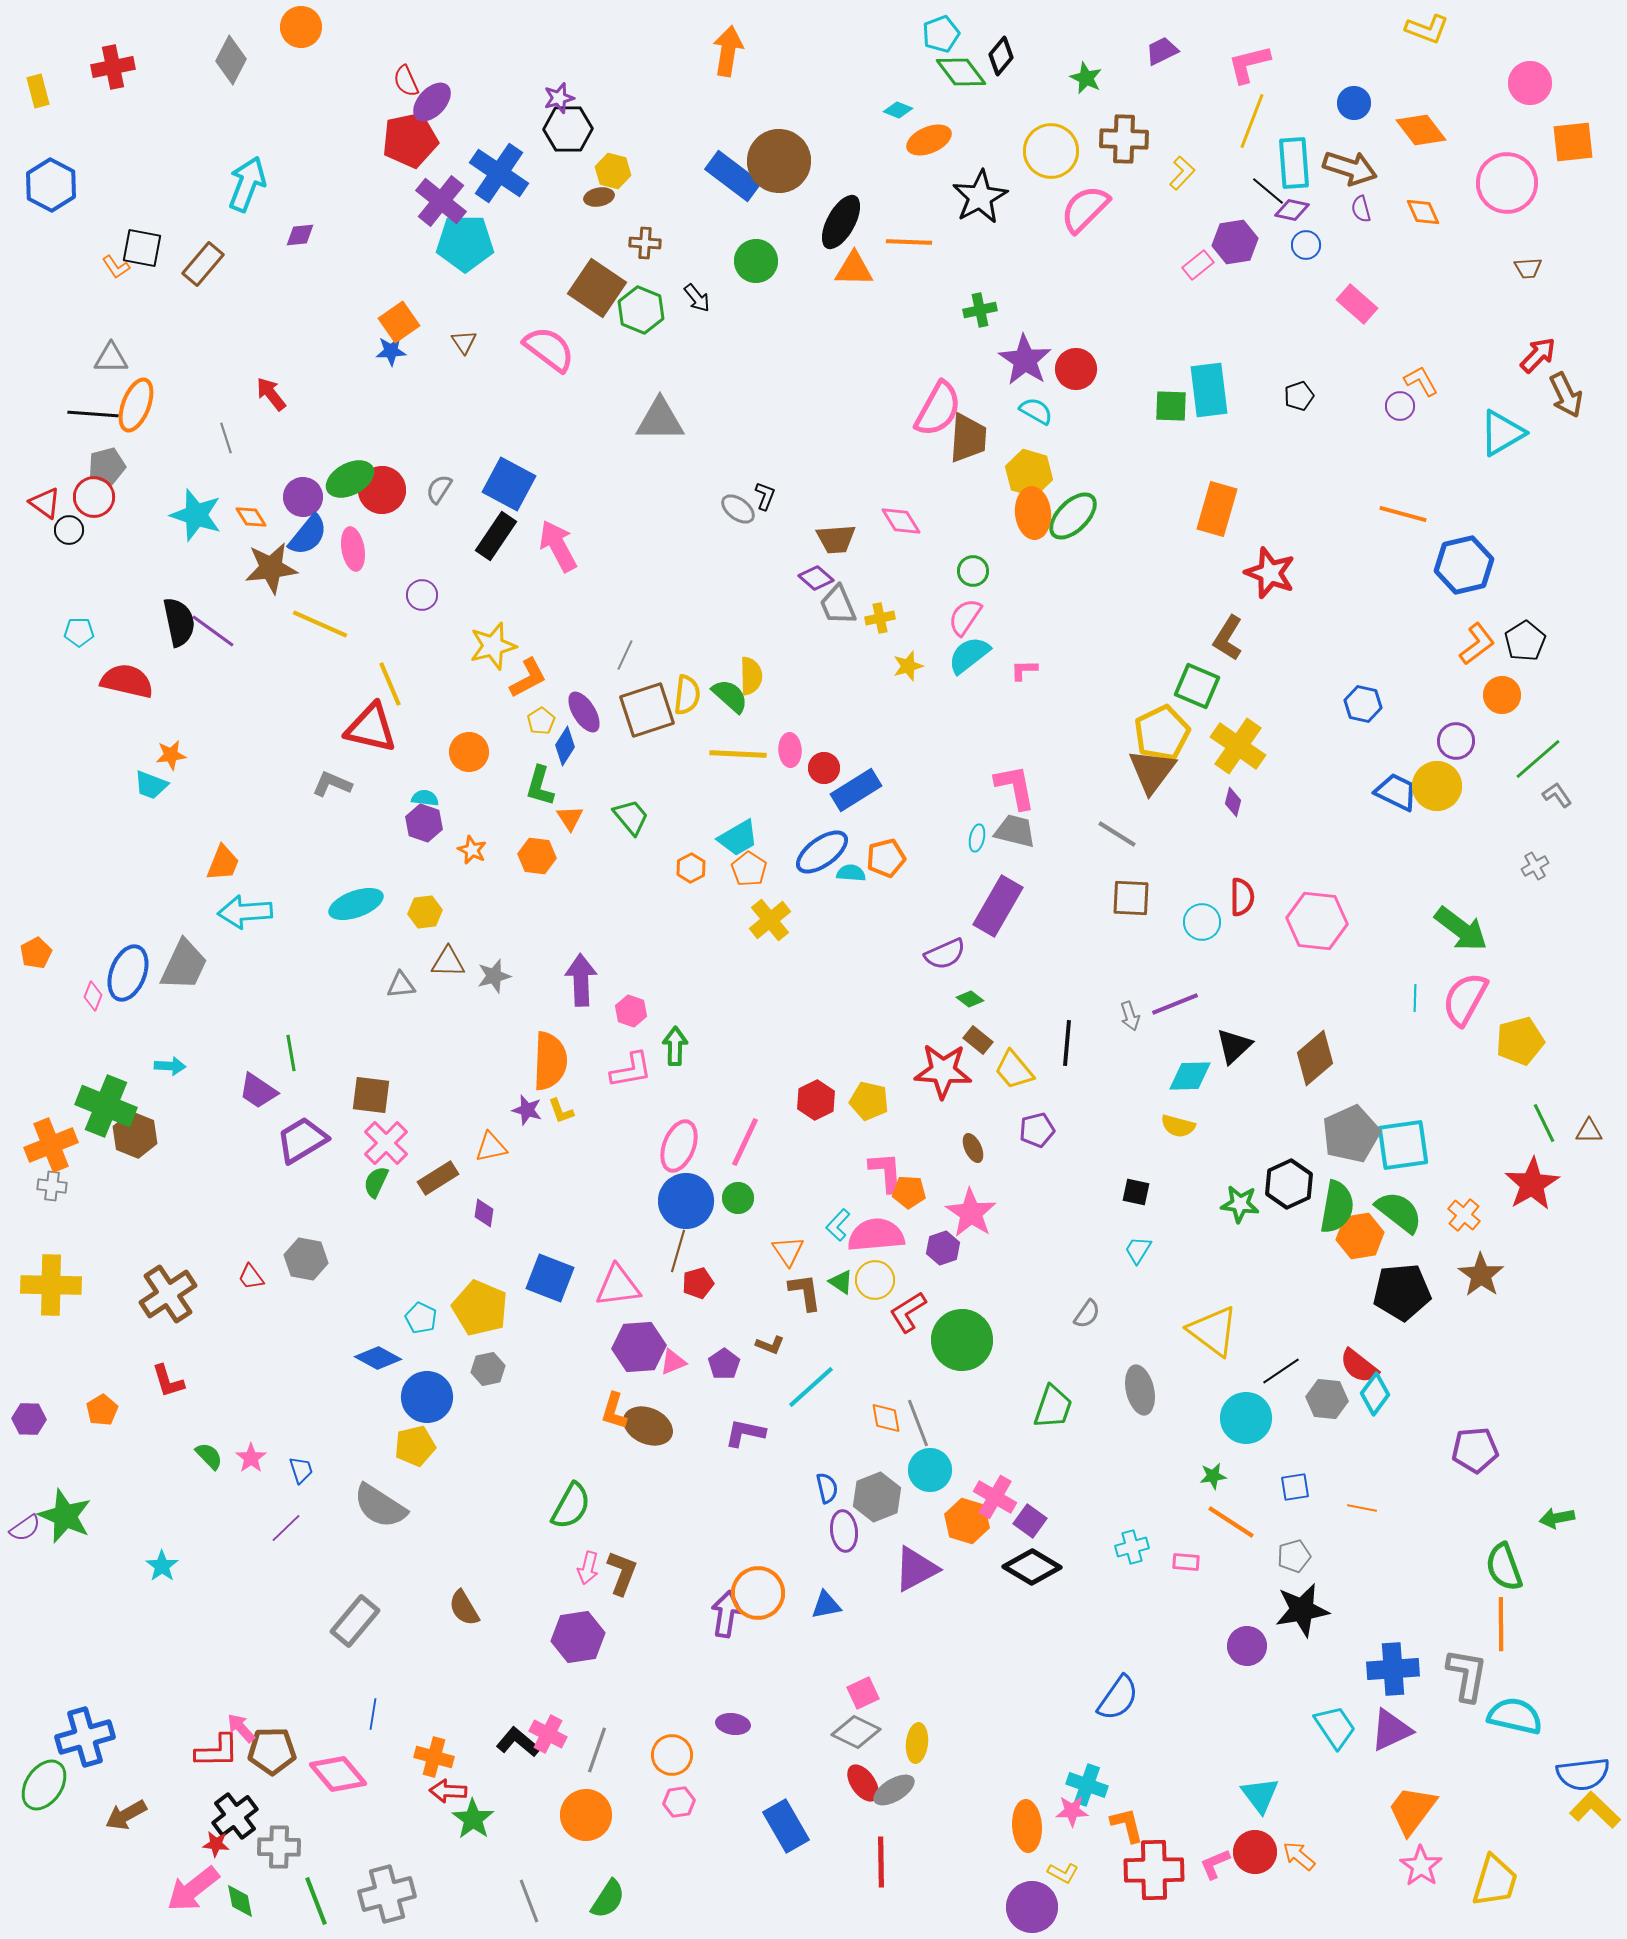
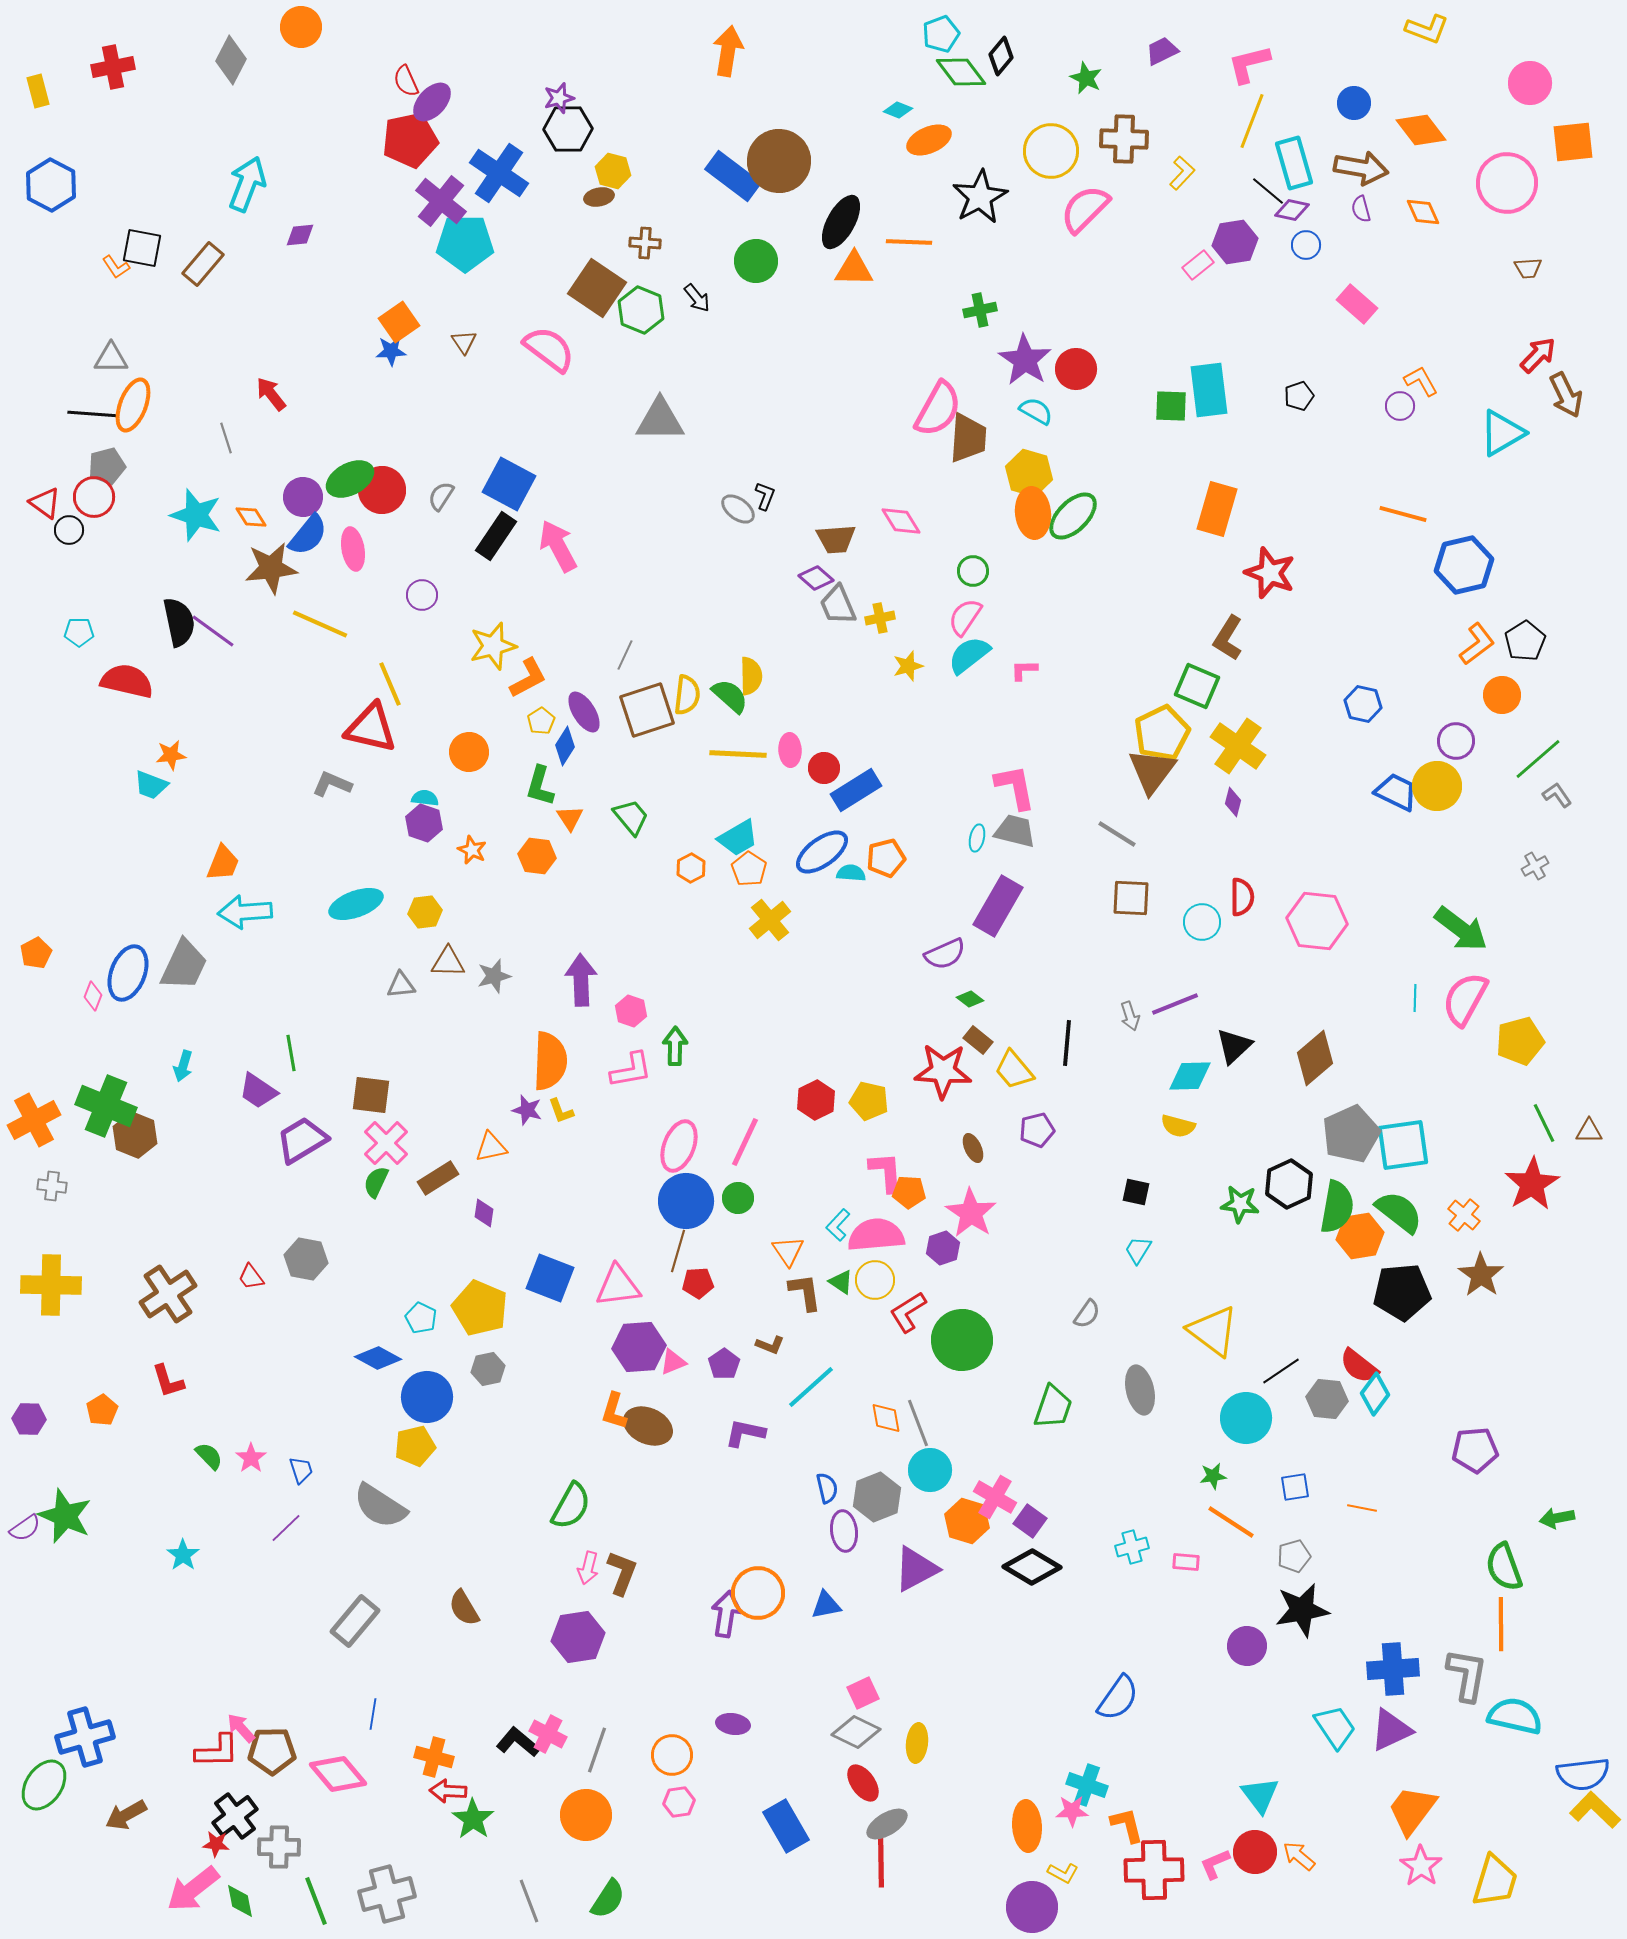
cyan rectangle at (1294, 163): rotated 12 degrees counterclockwise
brown arrow at (1350, 168): moved 11 px right; rotated 8 degrees counterclockwise
orange ellipse at (136, 405): moved 3 px left
gray semicircle at (439, 489): moved 2 px right, 7 px down
cyan arrow at (170, 1066): moved 13 px right; rotated 104 degrees clockwise
orange cross at (51, 1145): moved 17 px left, 25 px up; rotated 6 degrees counterclockwise
red pentagon at (698, 1283): rotated 12 degrees clockwise
cyan star at (162, 1566): moved 21 px right, 11 px up
gray ellipse at (894, 1790): moved 7 px left, 34 px down
